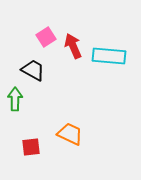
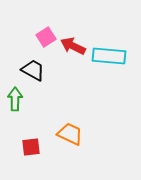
red arrow: rotated 40 degrees counterclockwise
